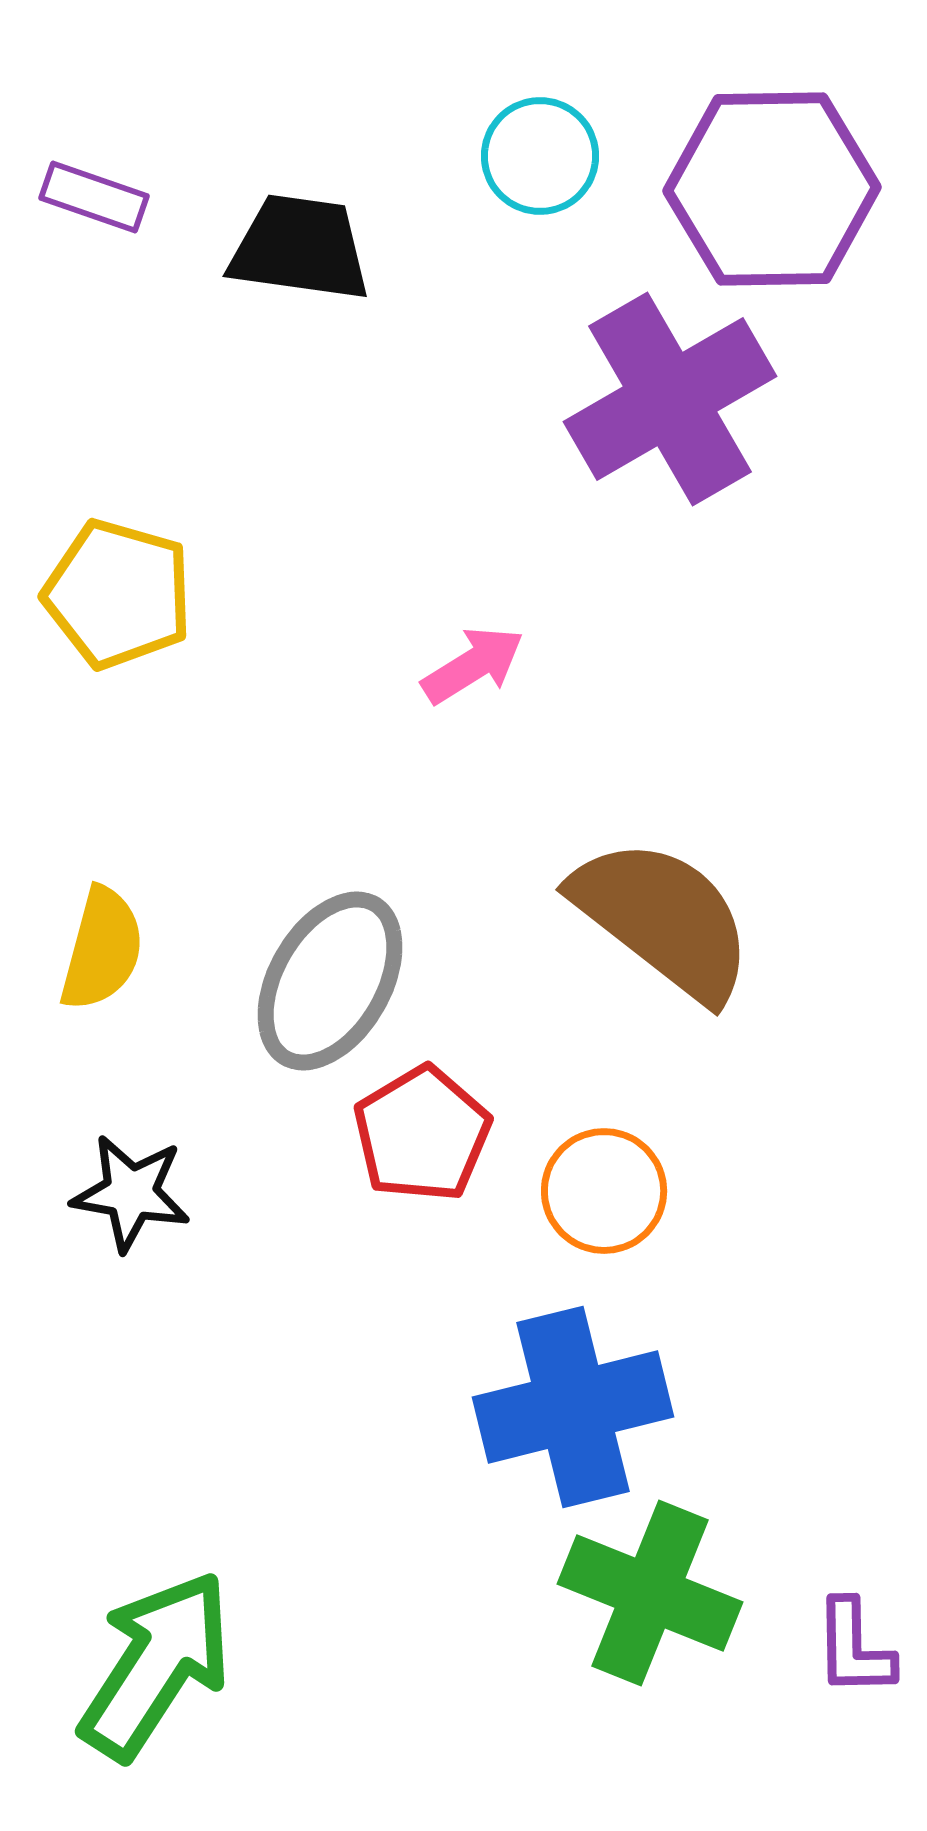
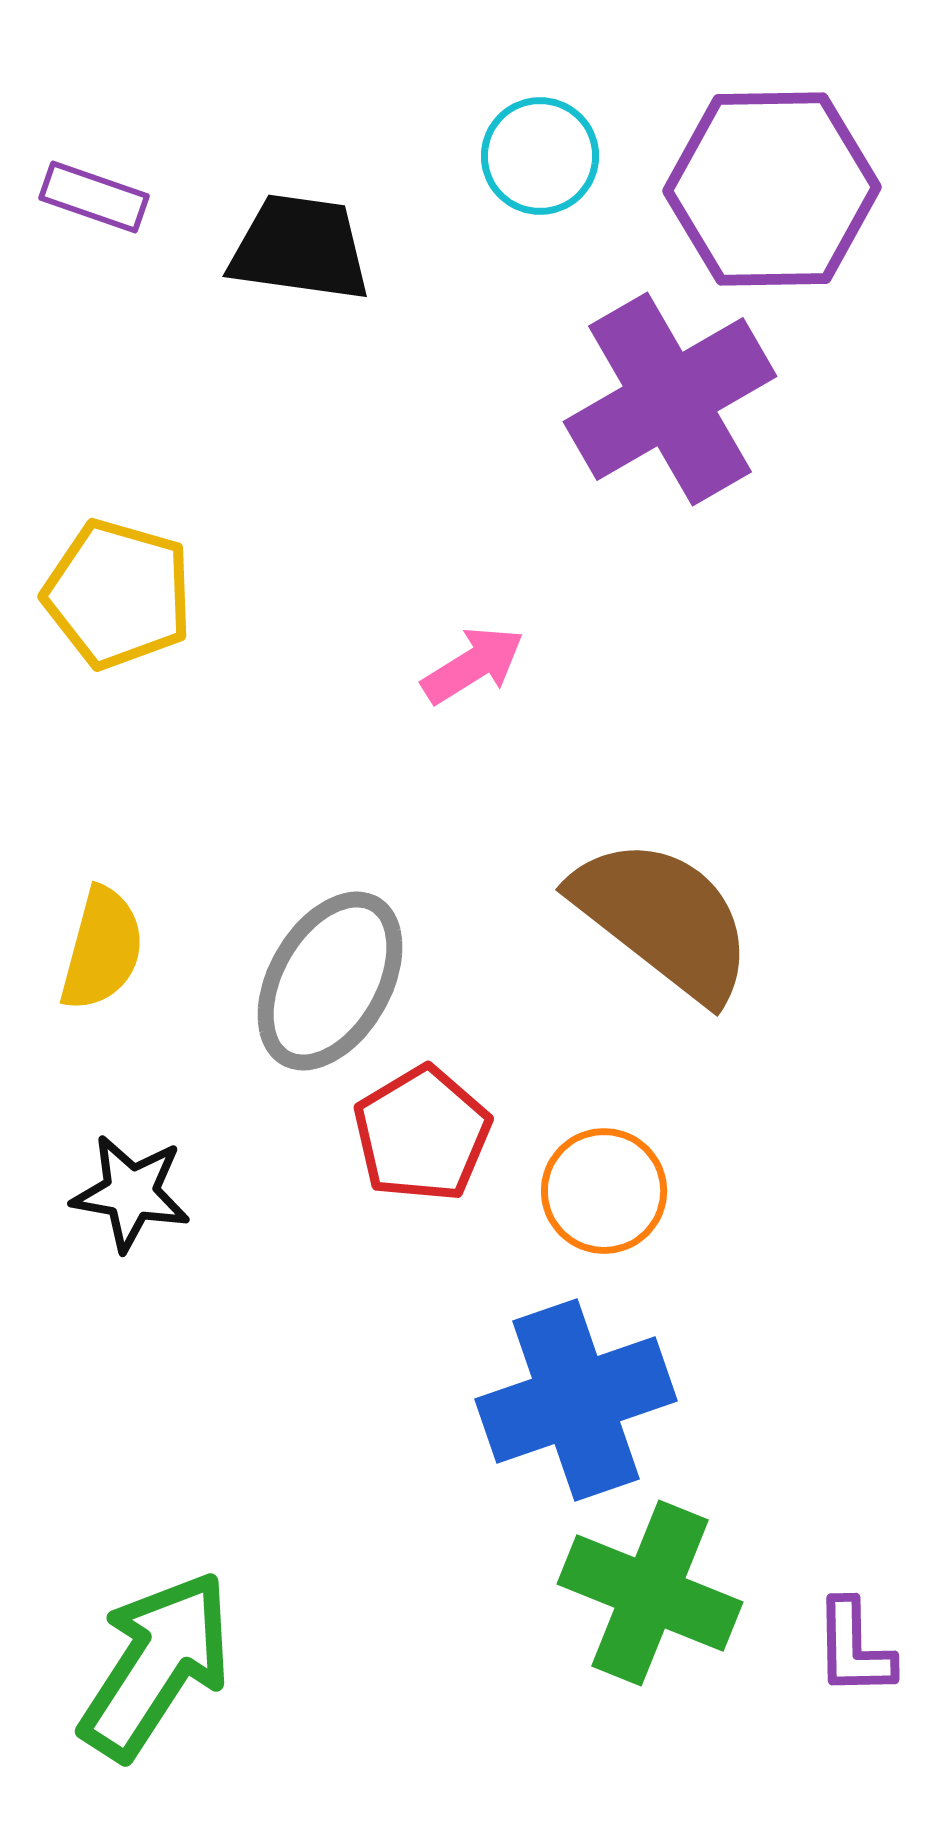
blue cross: moved 3 px right, 7 px up; rotated 5 degrees counterclockwise
